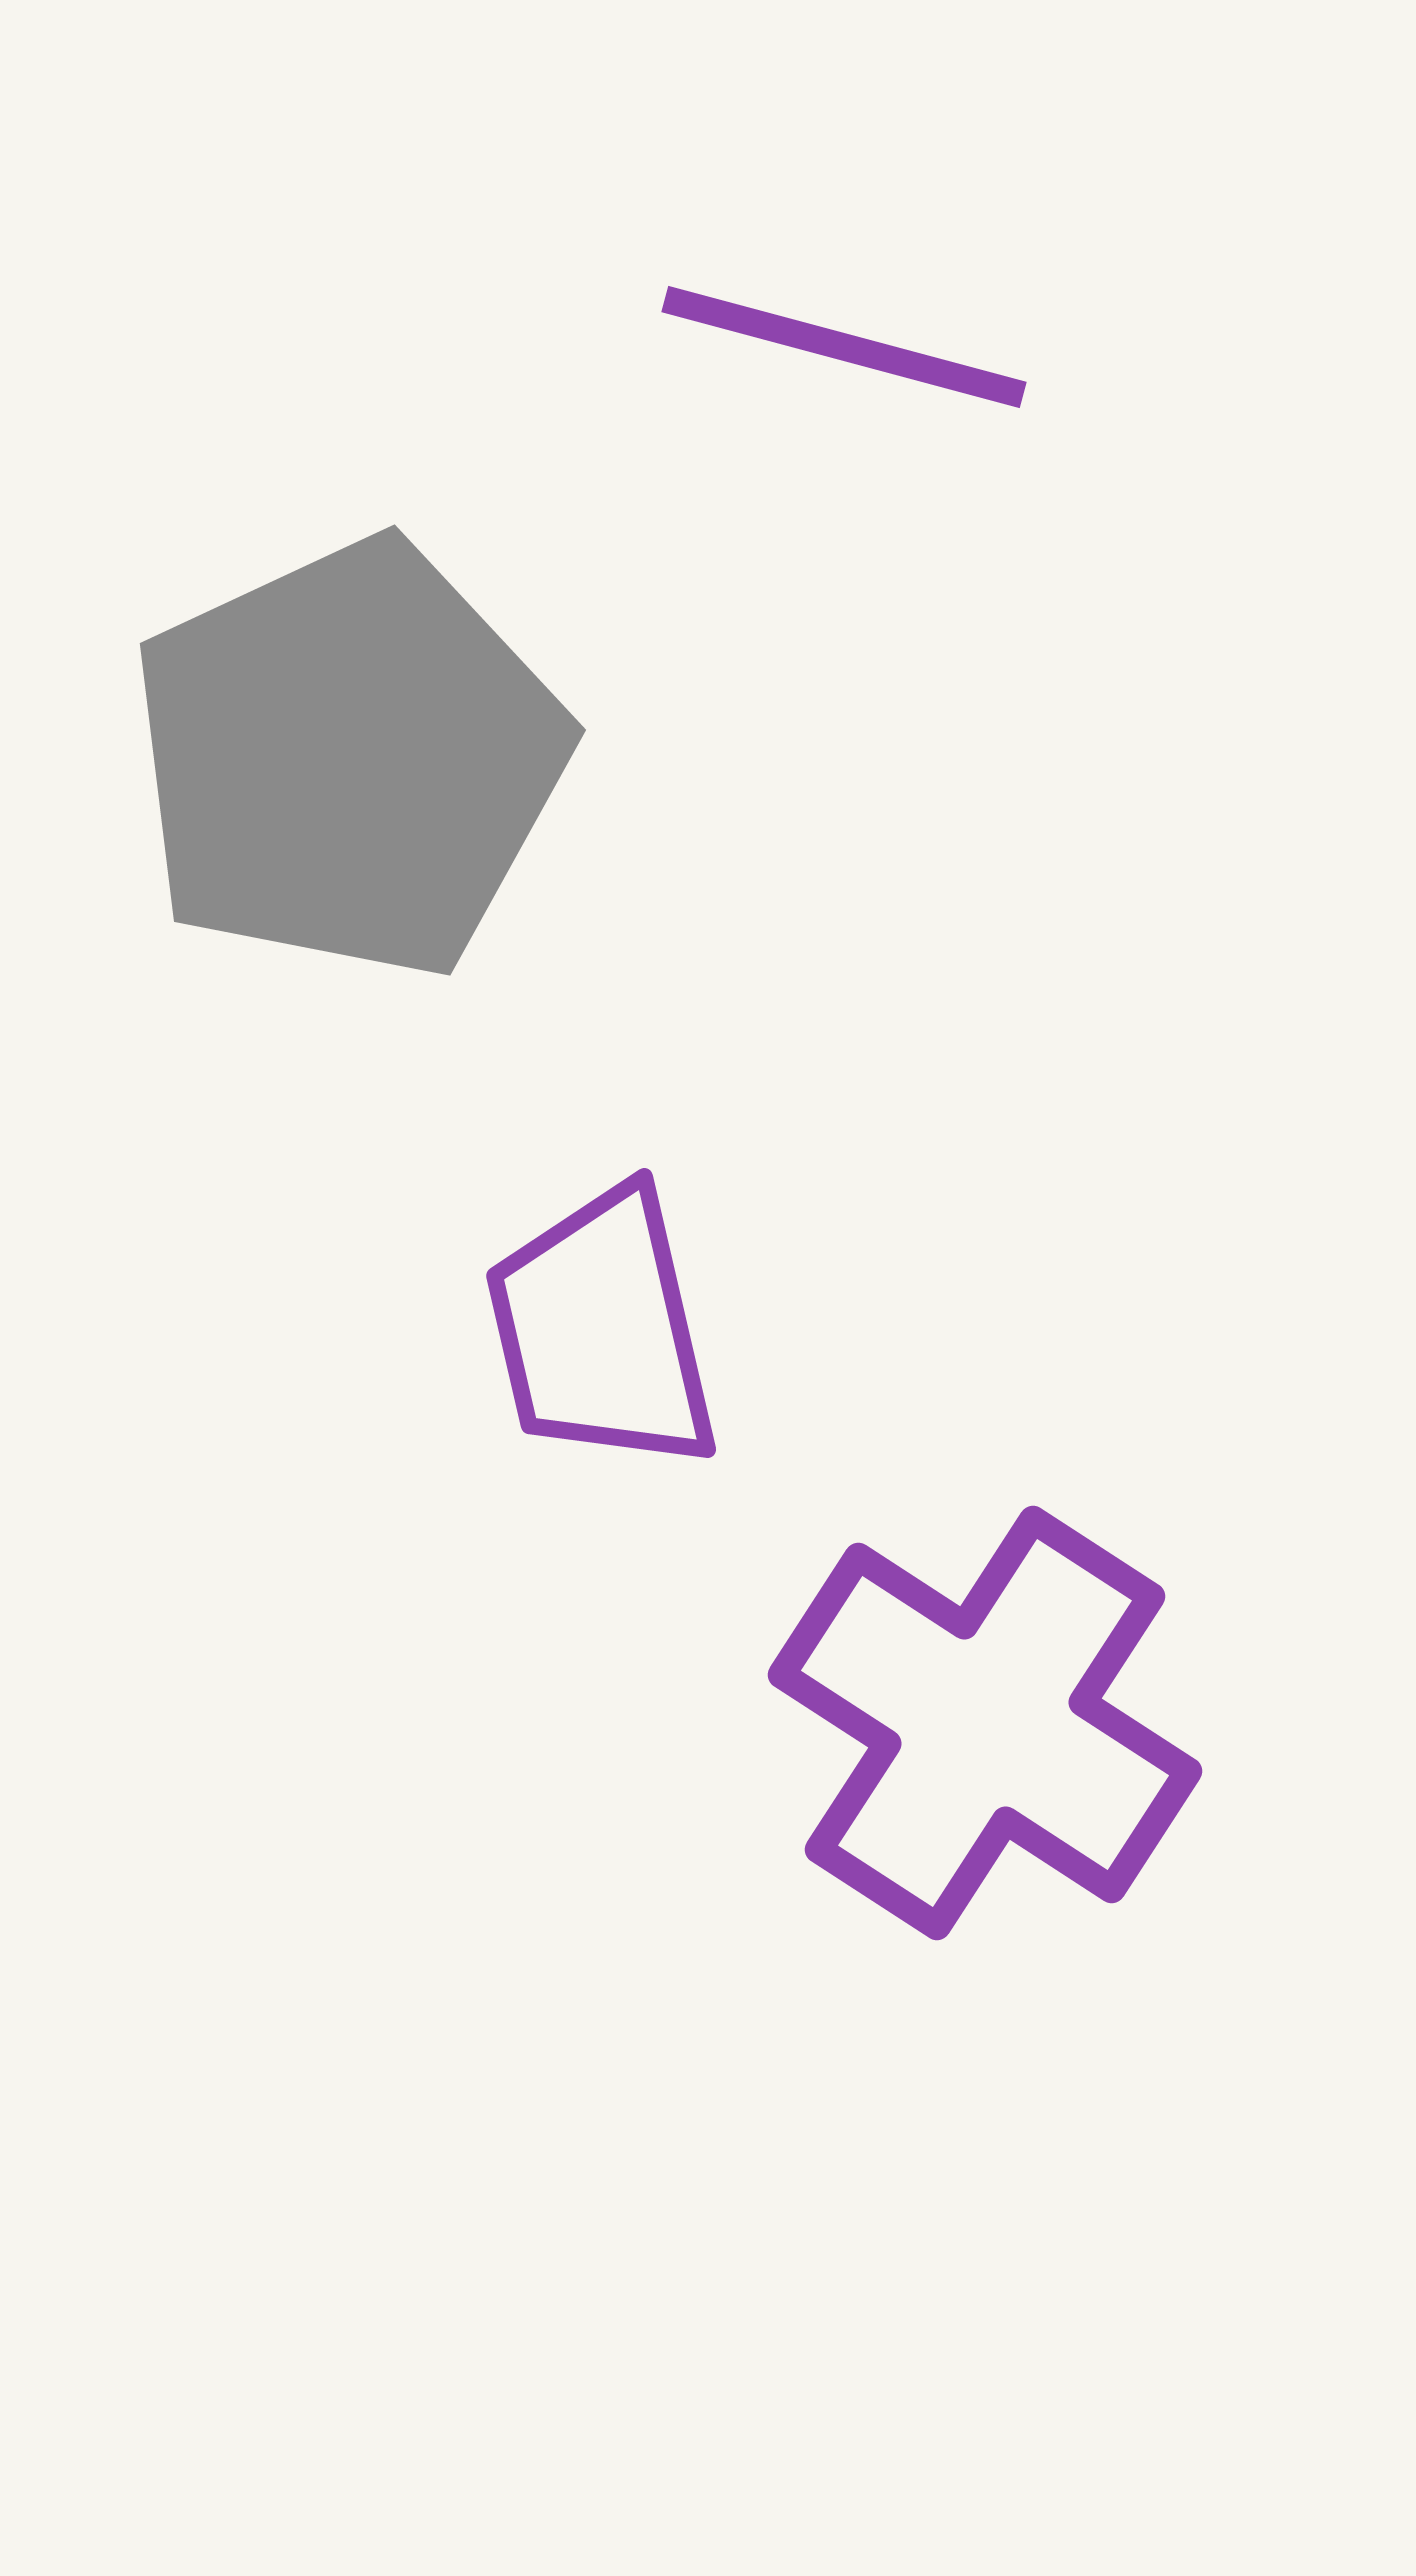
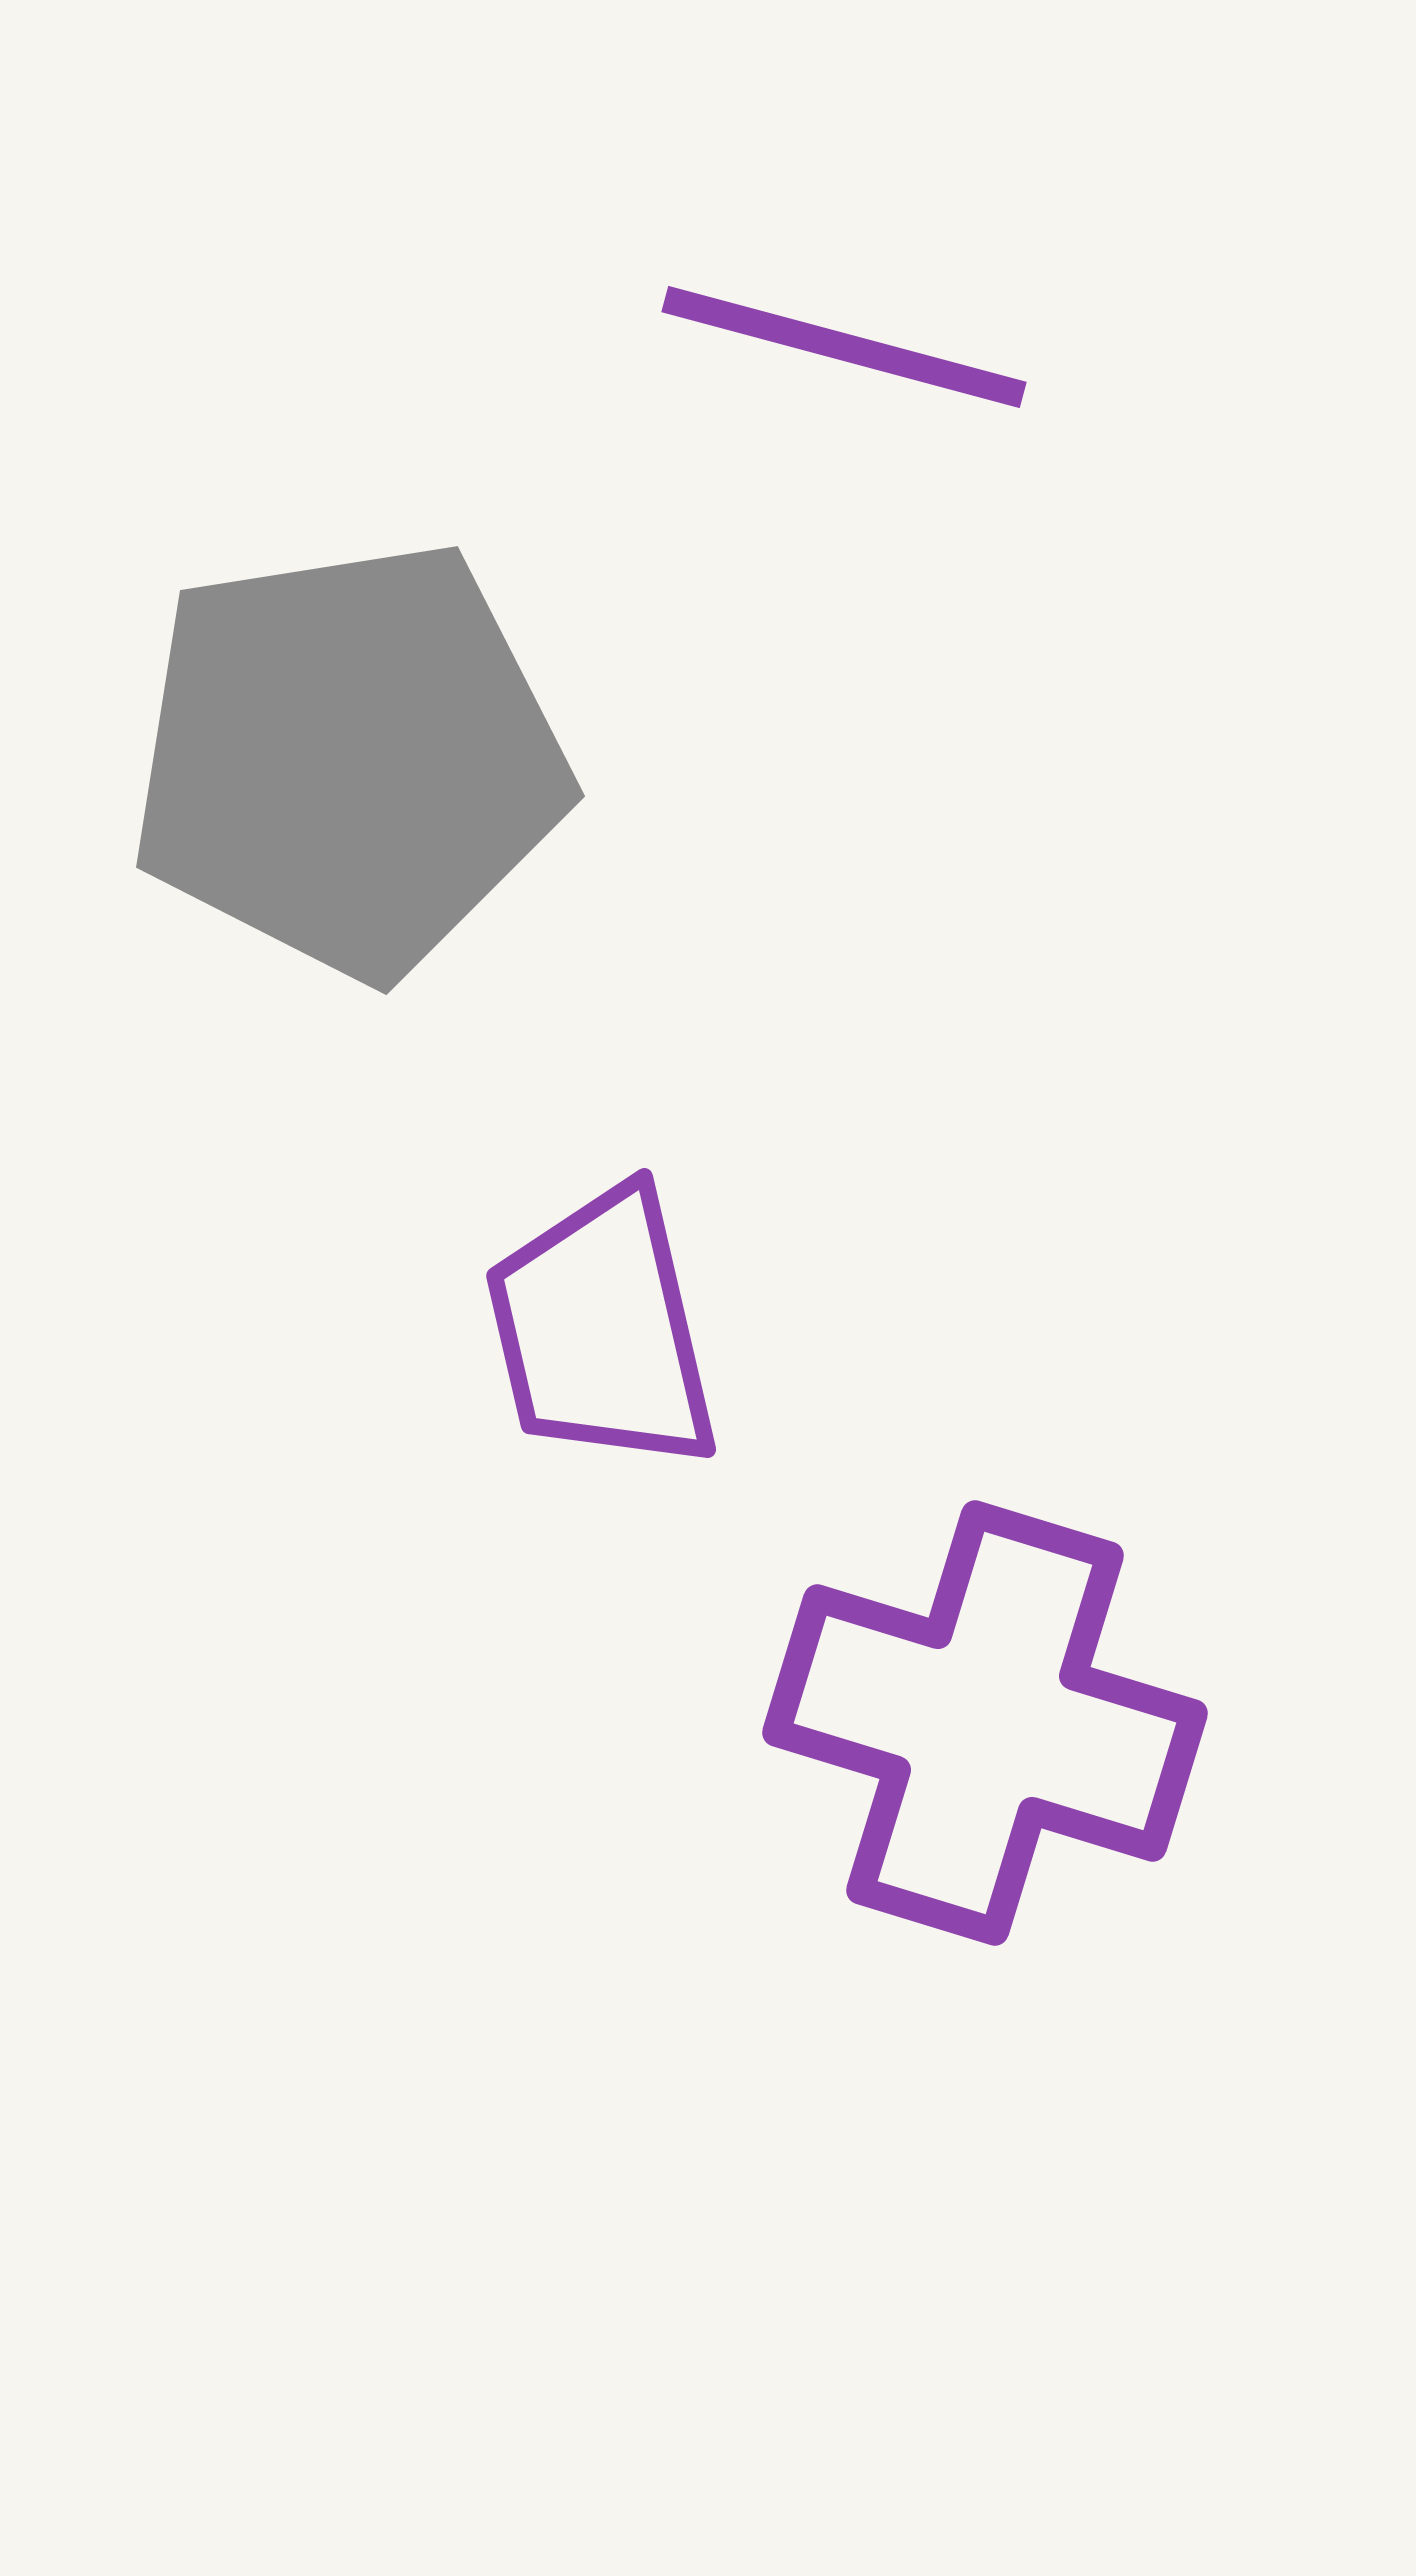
gray pentagon: rotated 16 degrees clockwise
purple cross: rotated 16 degrees counterclockwise
